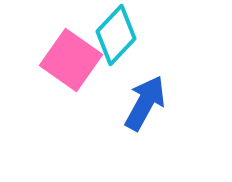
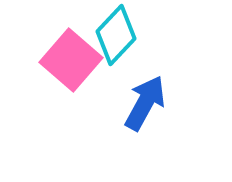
pink square: rotated 6 degrees clockwise
